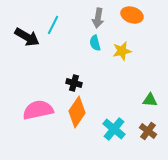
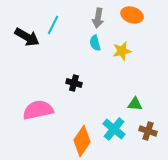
green triangle: moved 15 px left, 4 px down
orange diamond: moved 5 px right, 29 px down
brown cross: rotated 18 degrees counterclockwise
